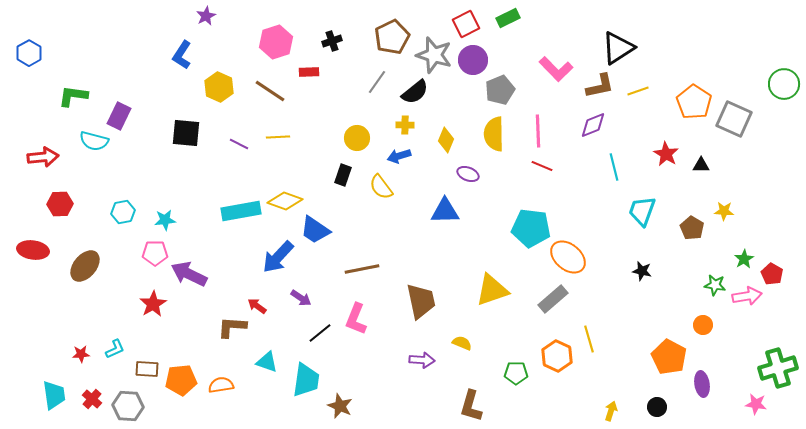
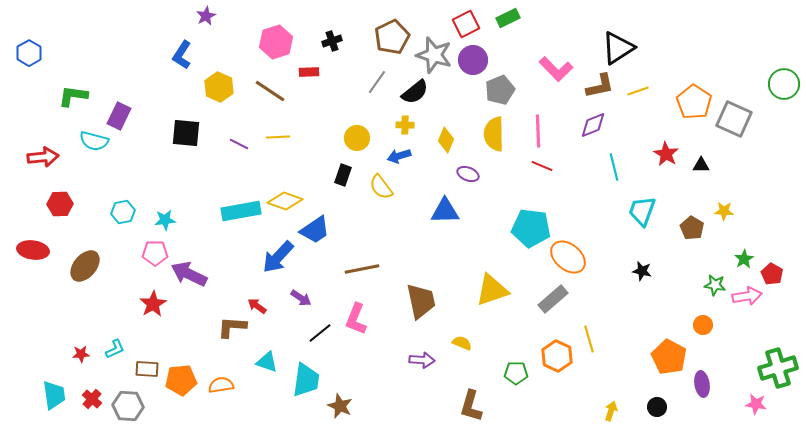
blue trapezoid at (315, 230): rotated 68 degrees counterclockwise
